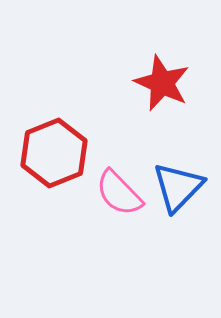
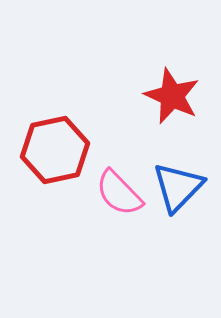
red star: moved 10 px right, 13 px down
red hexagon: moved 1 px right, 3 px up; rotated 10 degrees clockwise
